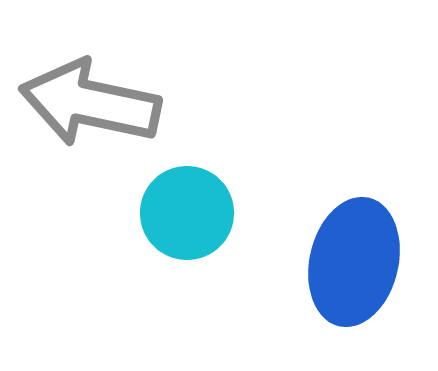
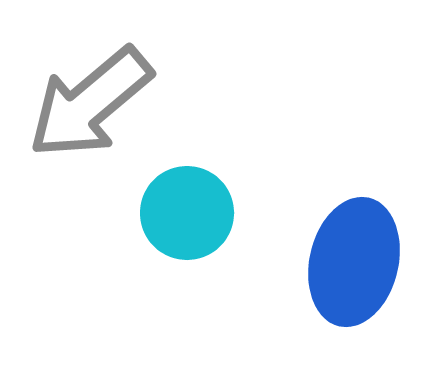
gray arrow: rotated 52 degrees counterclockwise
